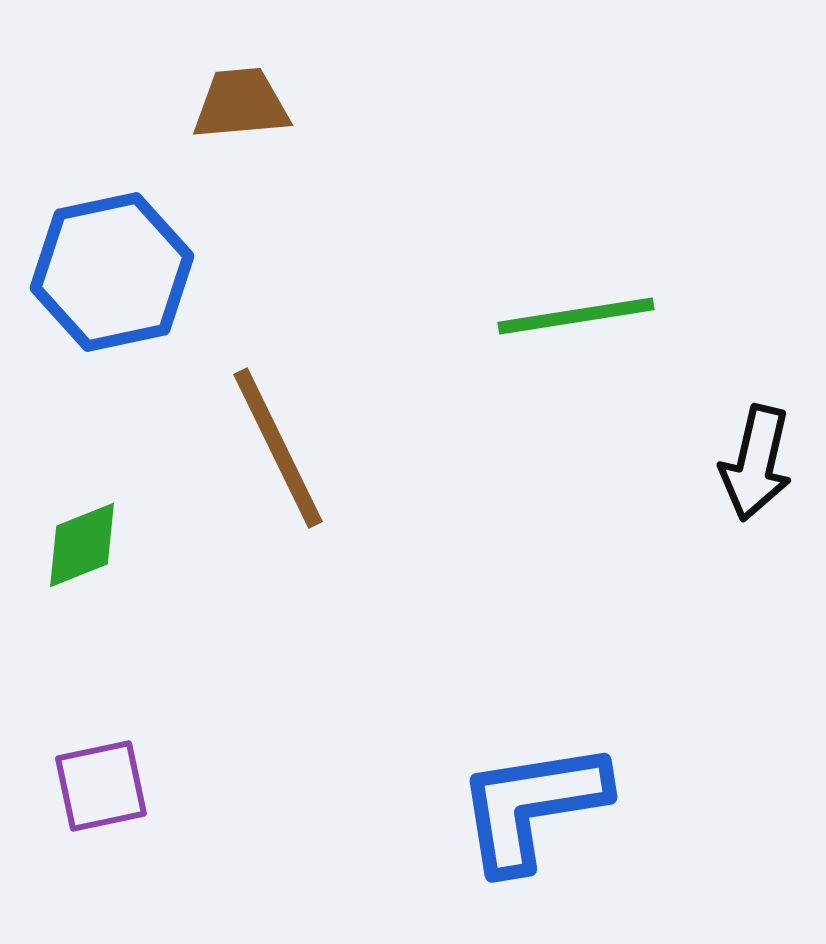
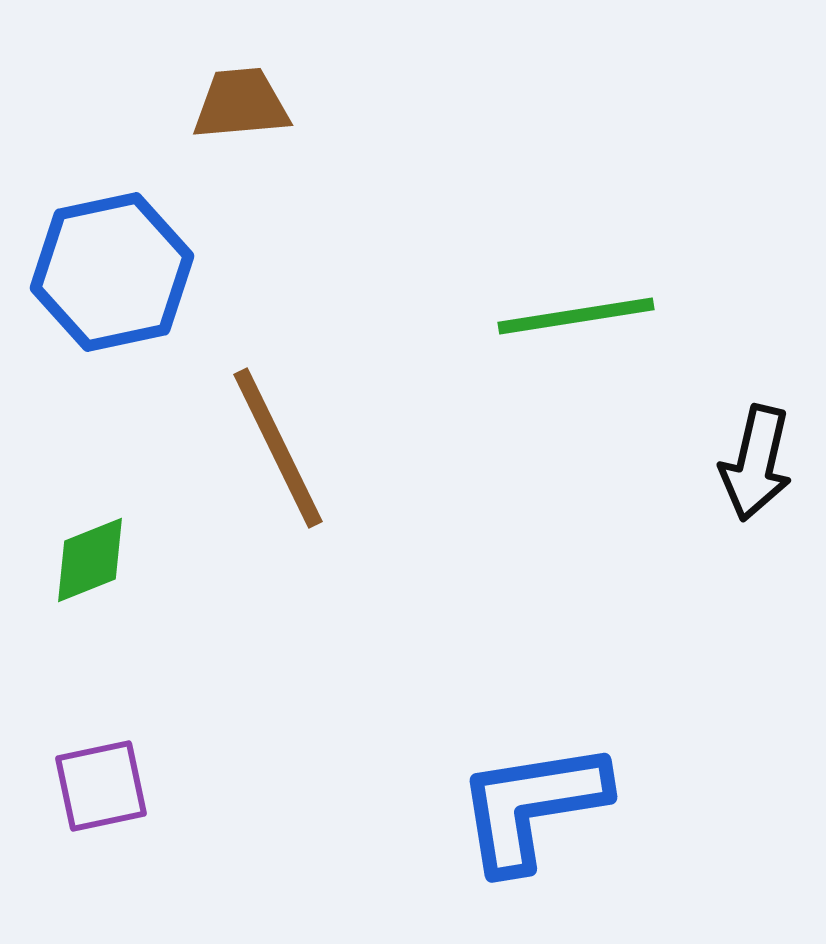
green diamond: moved 8 px right, 15 px down
